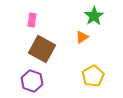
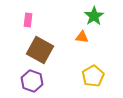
pink rectangle: moved 4 px left
orange triangle: rotated 40 degrees clockwise
brown square: moved 2 px left, 1 px down
